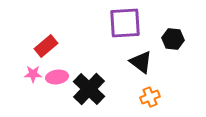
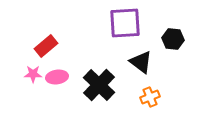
black cross: moved 10 px right, 4 px up
